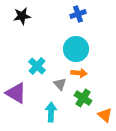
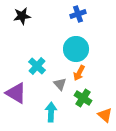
orange arrow: rotated 112 degrees clockwise
